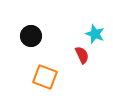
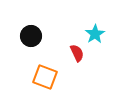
cyan star: rotated 18 degrees clockwise
red semicircle: moved 5 px left, 2 px up
